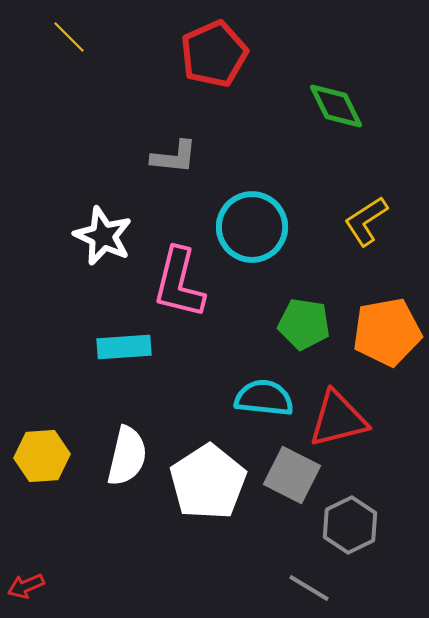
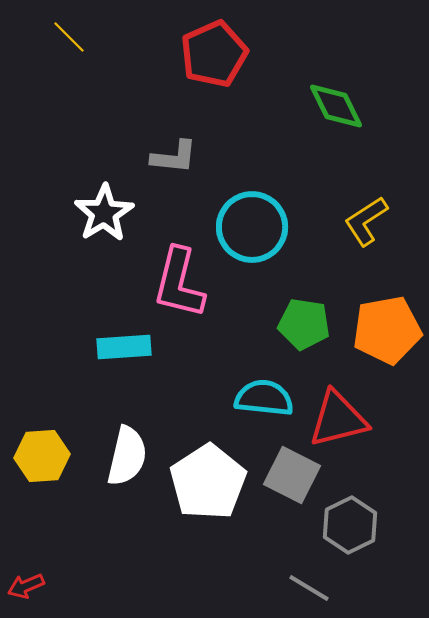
white star: moved 1 px right, 23 px up; rotated 16 degrees clockwise
orange pentagon: moved 2 px up
